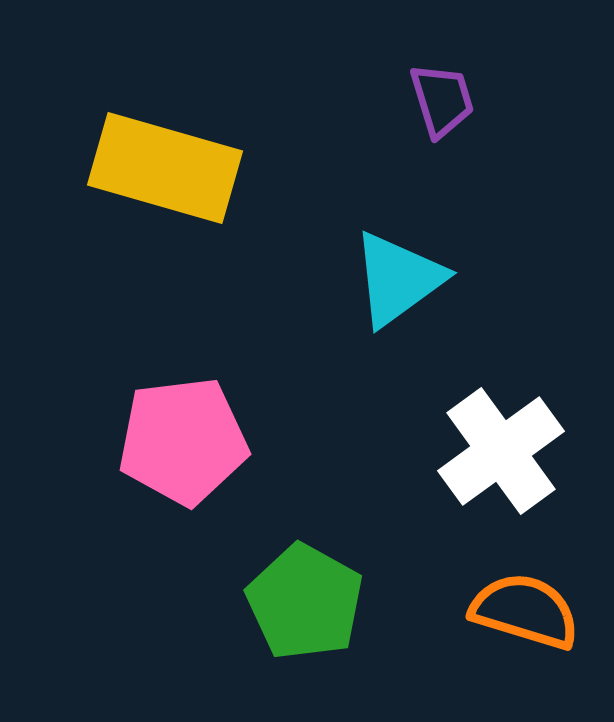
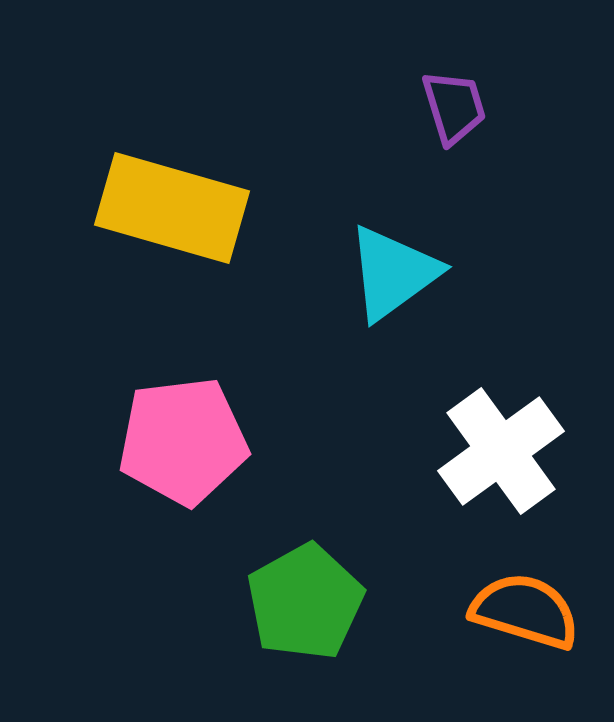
purple trapezoid: moved 12 px right, 7 px down
yellow rectangle: moved 7 px right, 40 px down
cyan triangle: moved 5 px left, 6 px up
green pentagon: rotated 14 degrees clockwise
